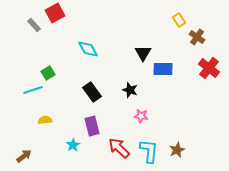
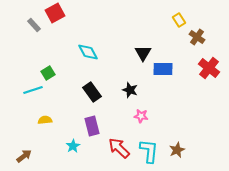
cyan diamond: moved 3 px down
cyan star: moved 1 px down
